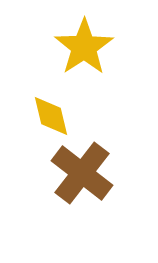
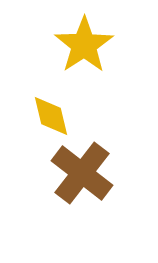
yellow star: moved 2 px up
